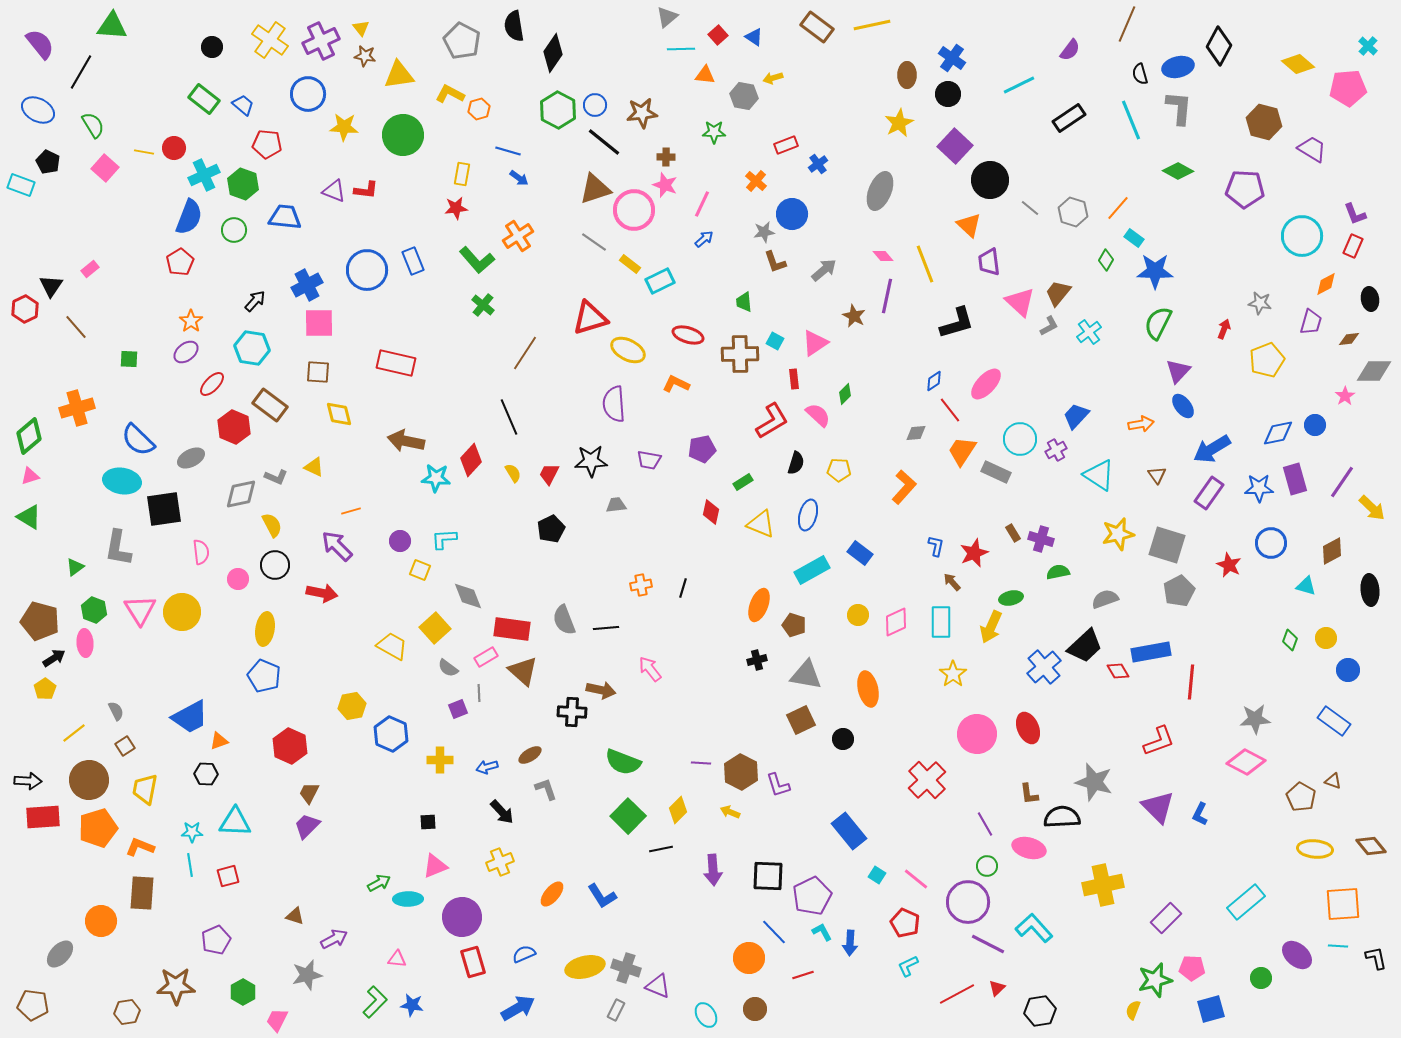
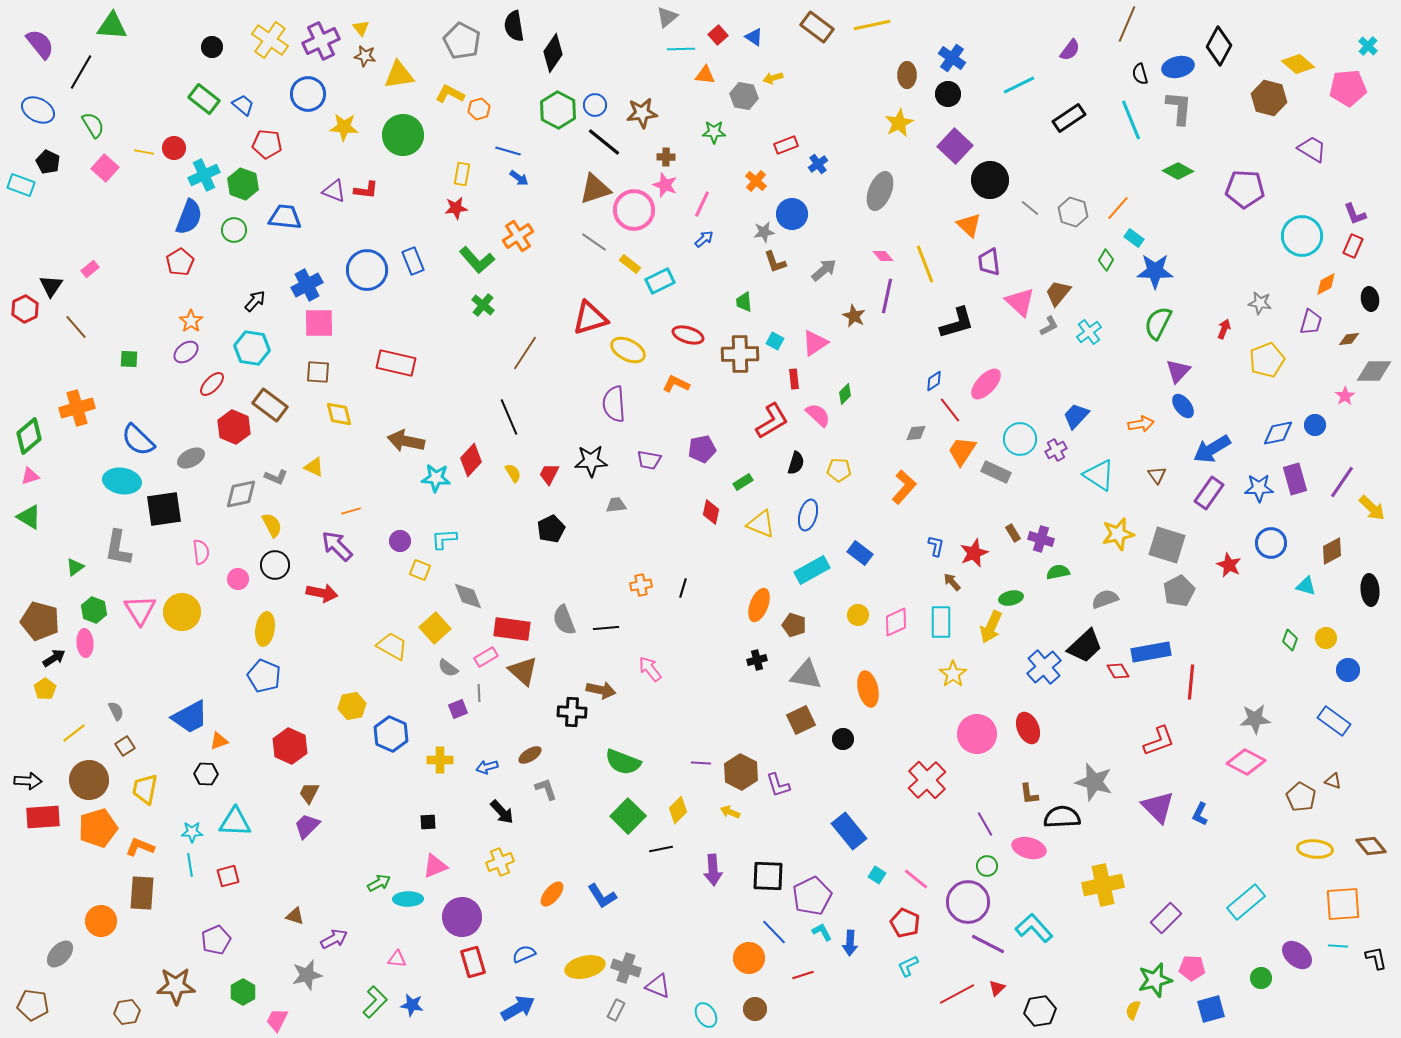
brown hexagon at (1264, 122): moved 5 px right, 24 px up
